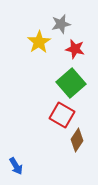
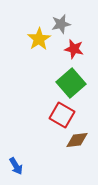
yellow star: moved 3 px up
red star: moved 1 px left
brown diamond: rotated 50 degrees clockwise
